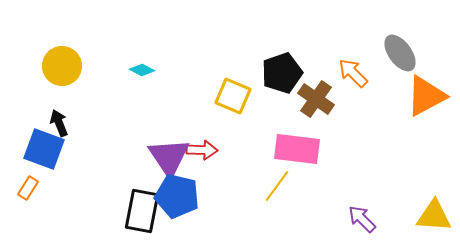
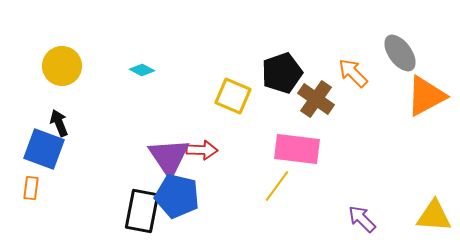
orange rectangle: moved 3 px right; rotated 25 degrees counterclockwise
